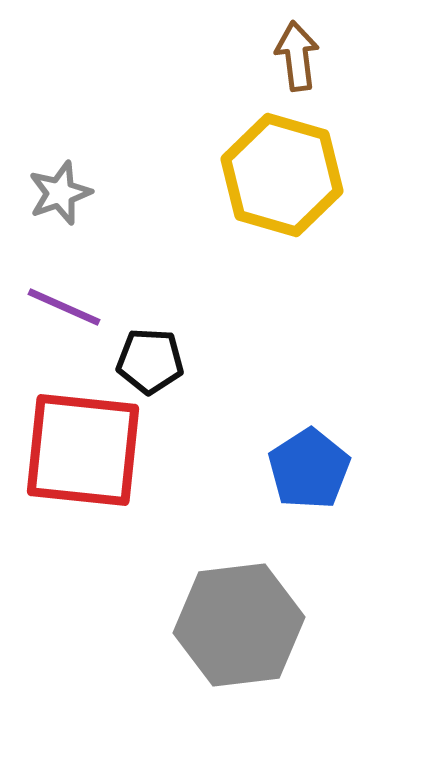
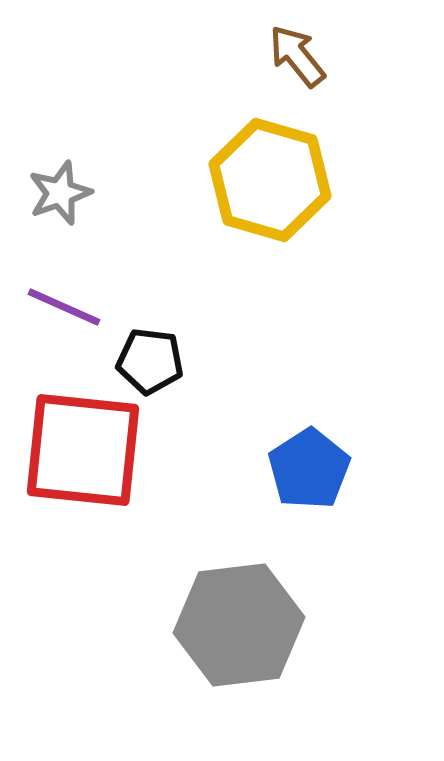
brown arrow: rotated 32 degrees counterclockwise
yellow hexagon: moved 12 px left, 5 px down
black pentagon: rotated 4 degrees clockwise
